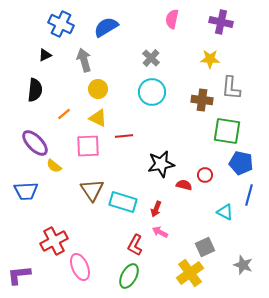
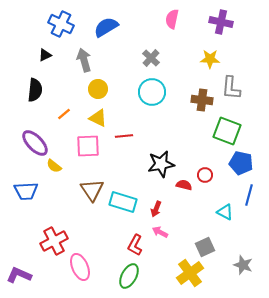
green square: rotated 12 degrees clockwise
purple L-shape: rotated 30 degrees clockwise
